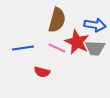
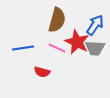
blue arrow: rotated 65 degrees counterclockwise
